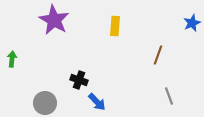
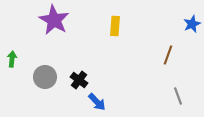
blue star: moved 1 px down
brown line: moved 10 px right
black cross: rotated 18 degrees clockwise
gray line: moved 9 px right
gray circle: moved 26 px up
